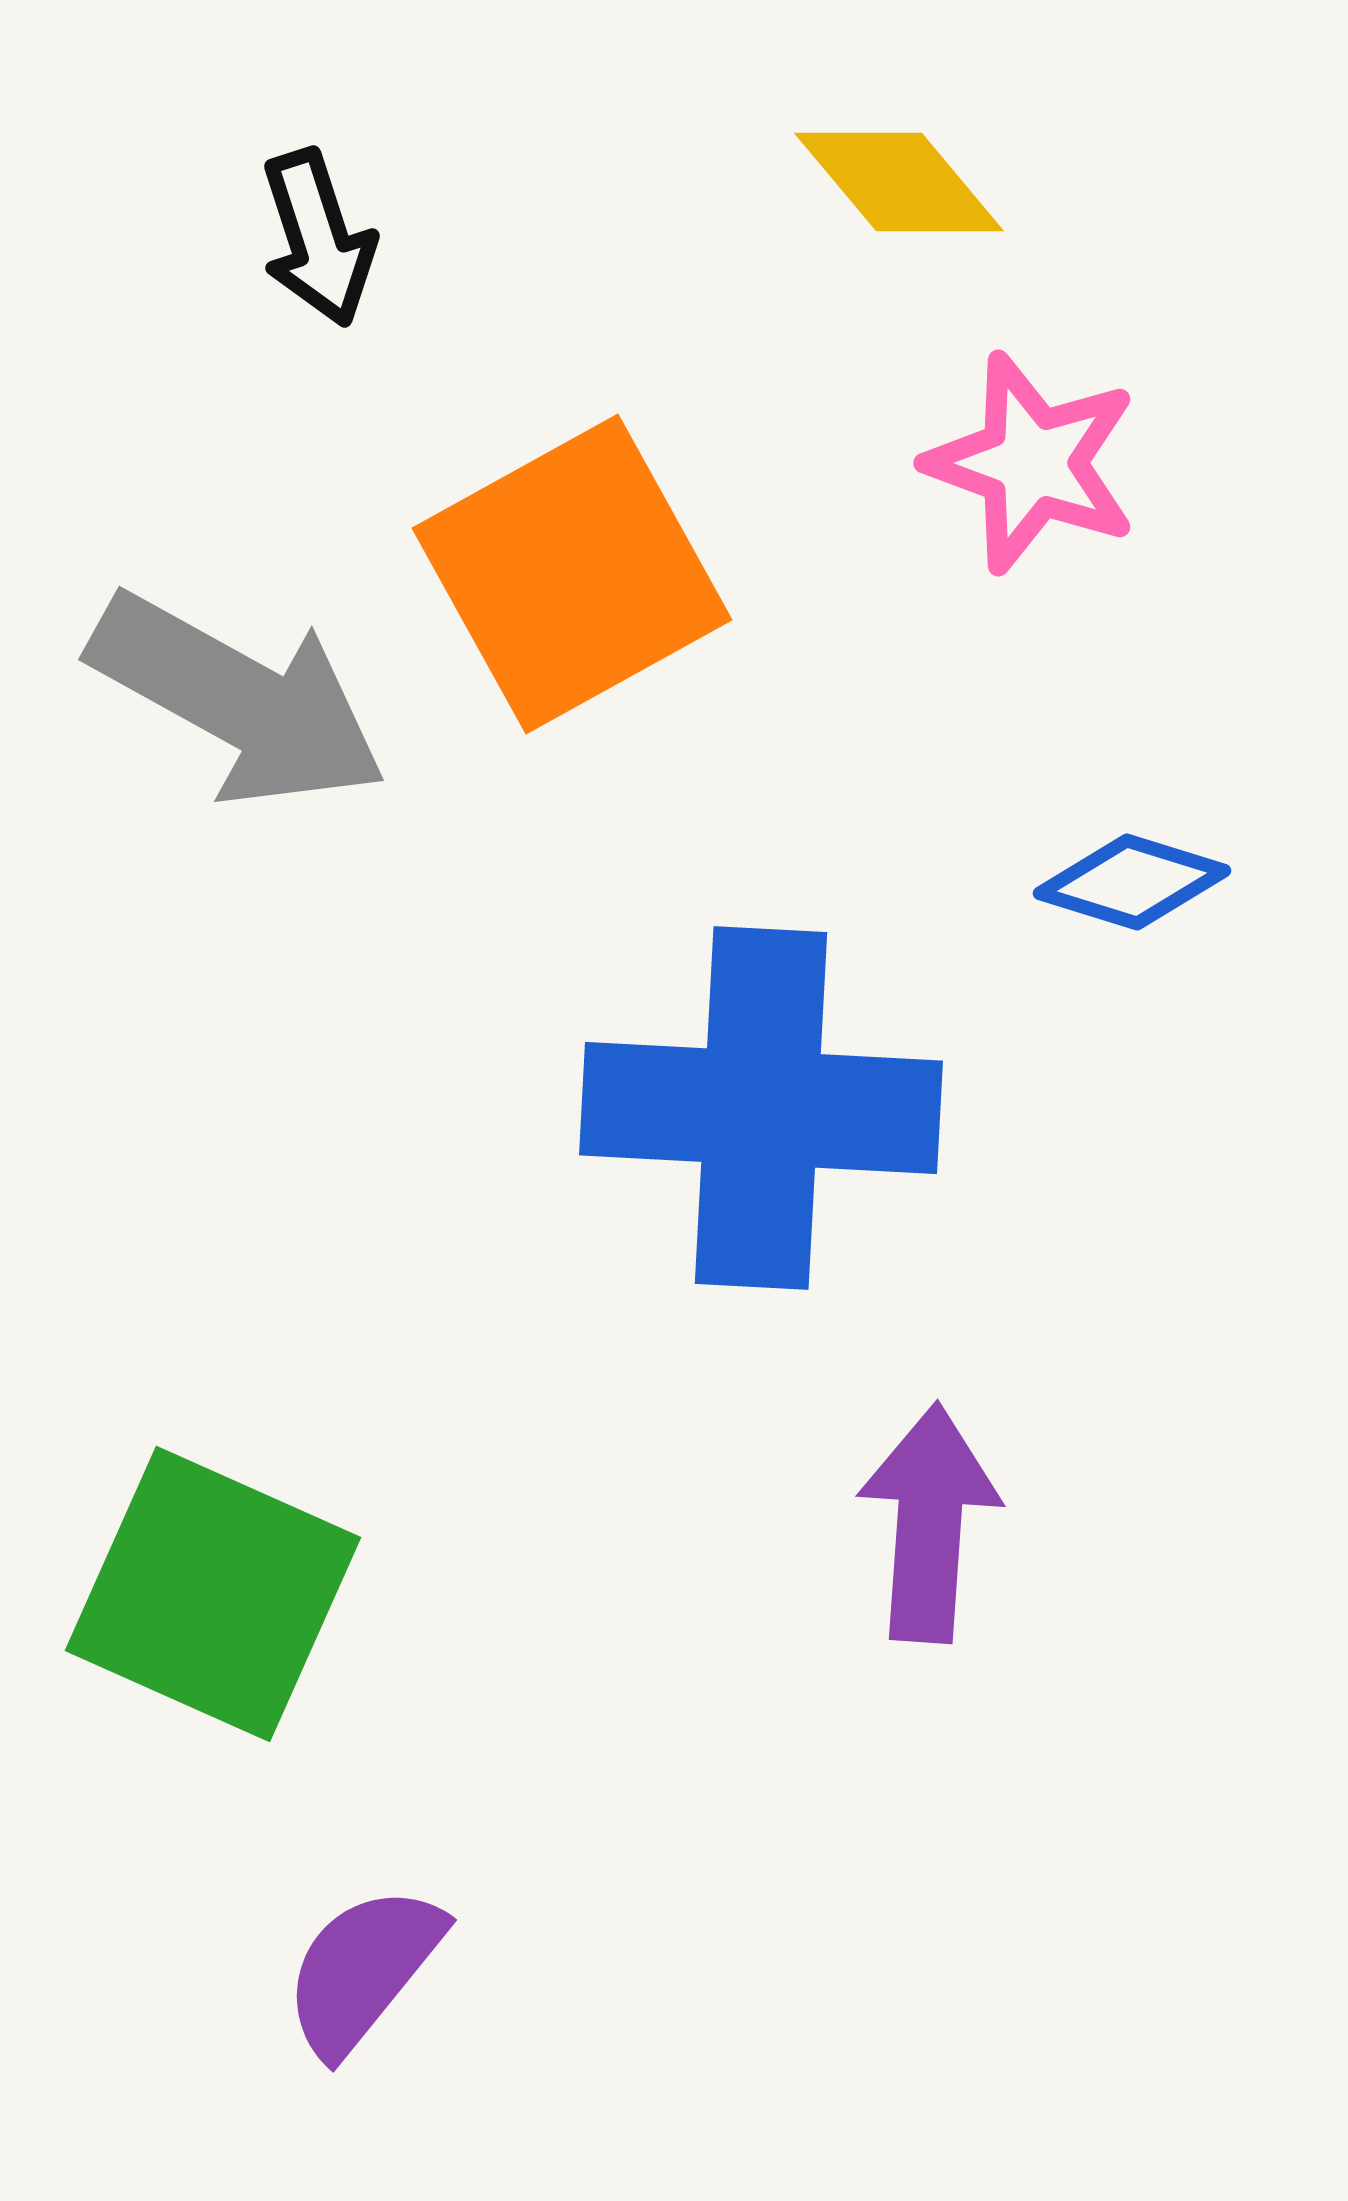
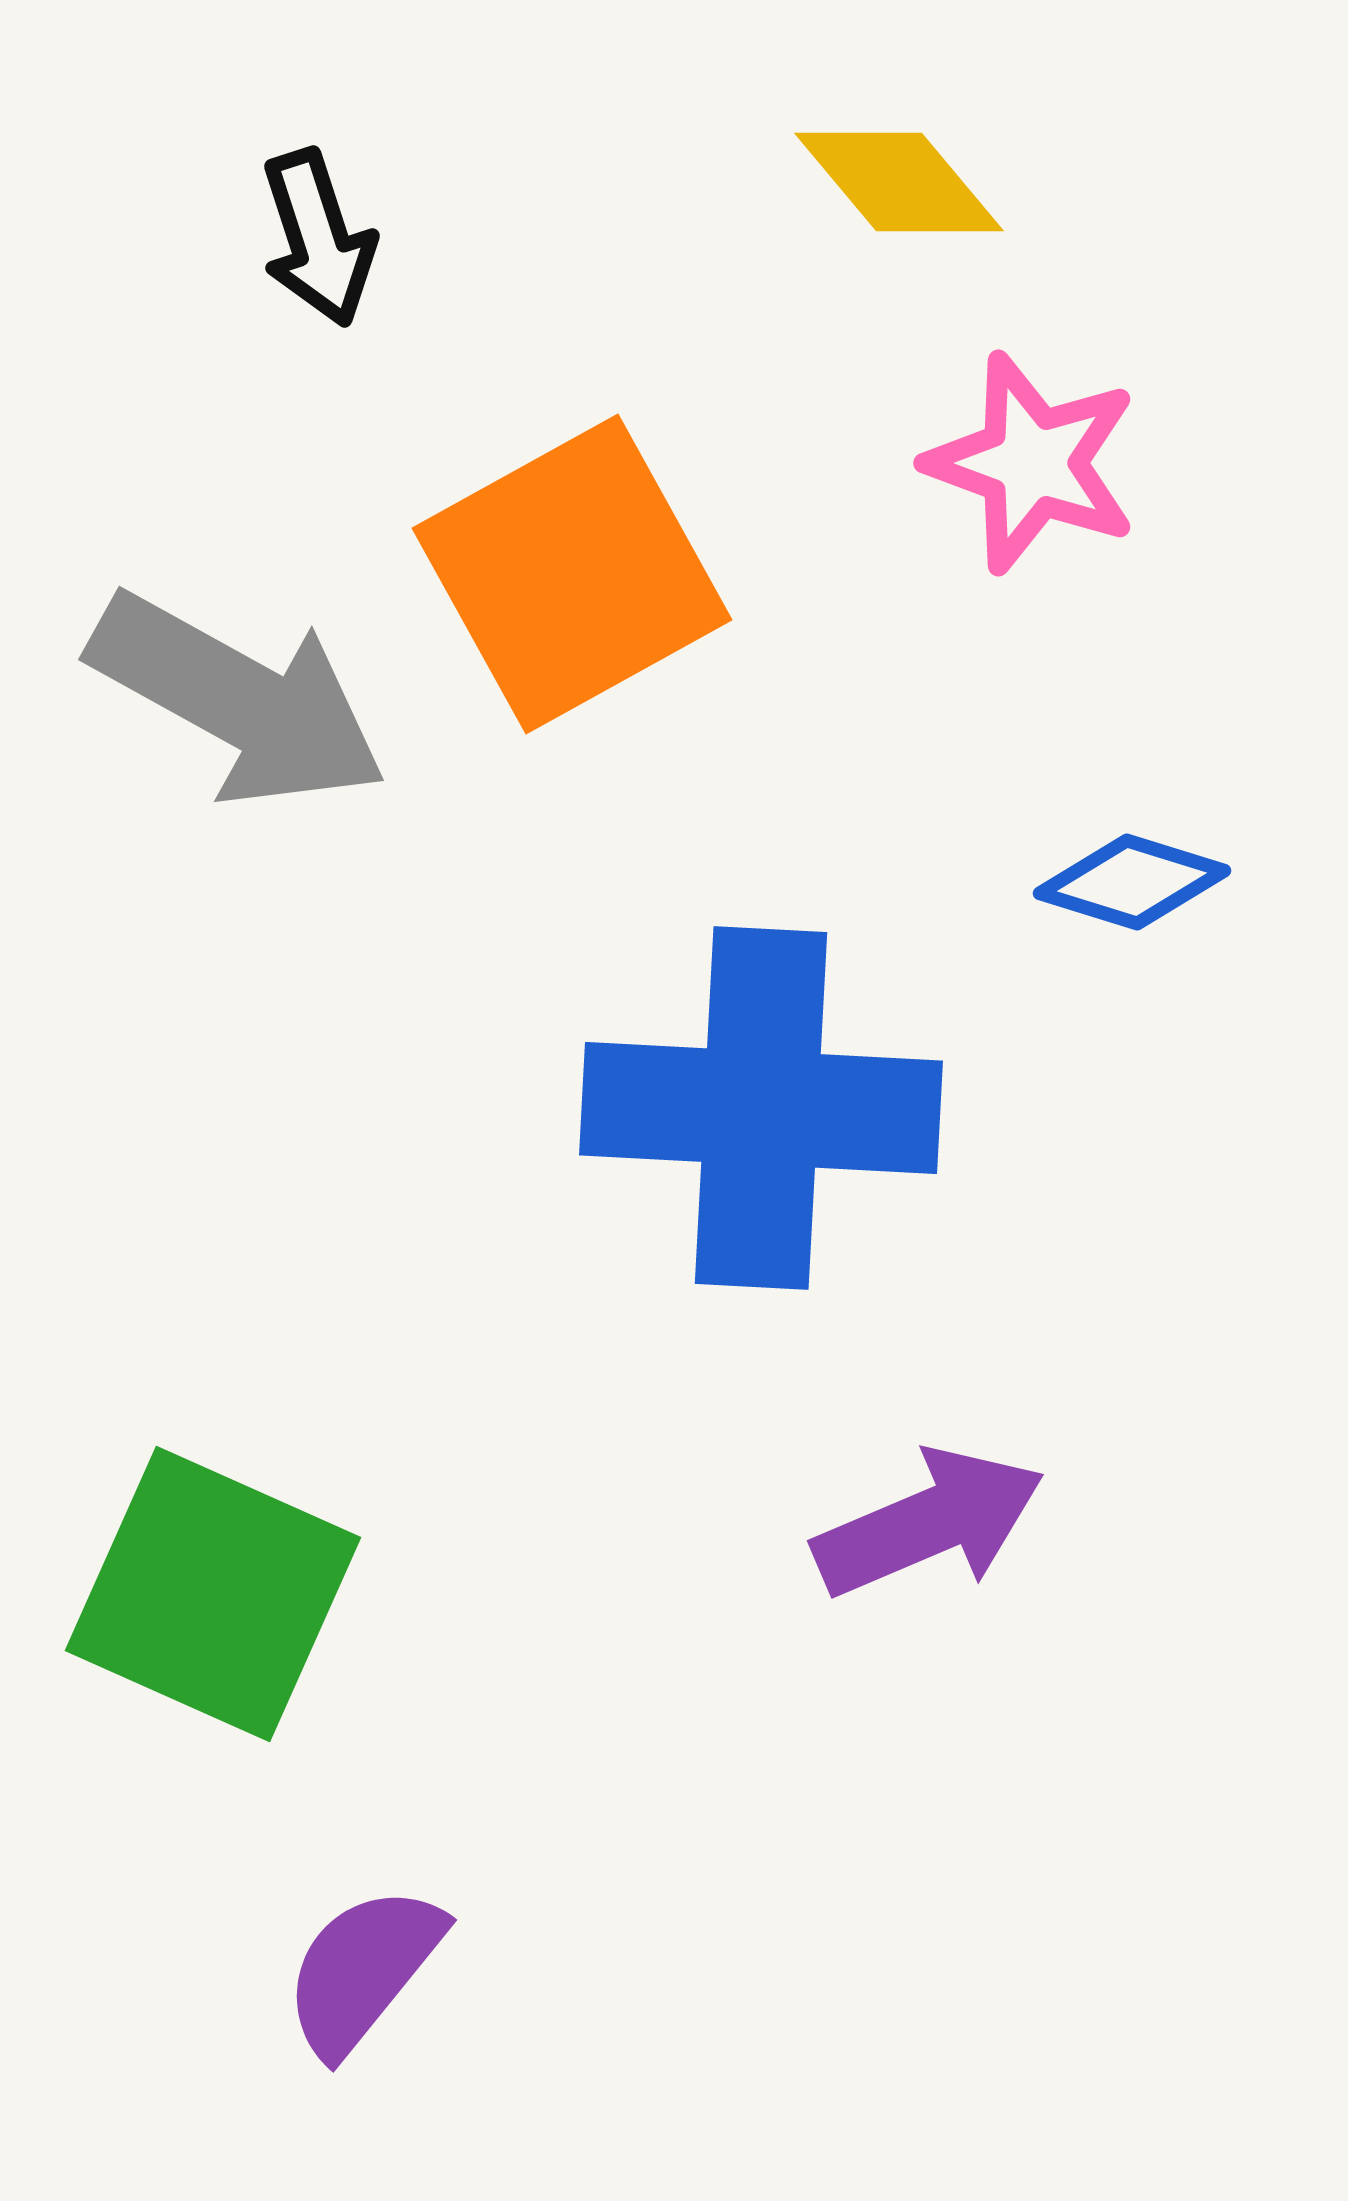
purple arrow: rotated 63 degrees clockwise
